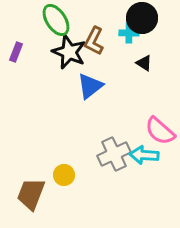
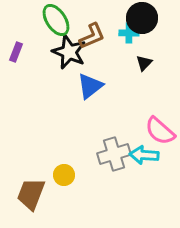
brown L-shape: moved 2 px left, 5 px up; rotated 140 degrees counterclockwise
black triangle: rotated 42 degrees clockwise
gray cross: rotated 8 degrees clockwise
